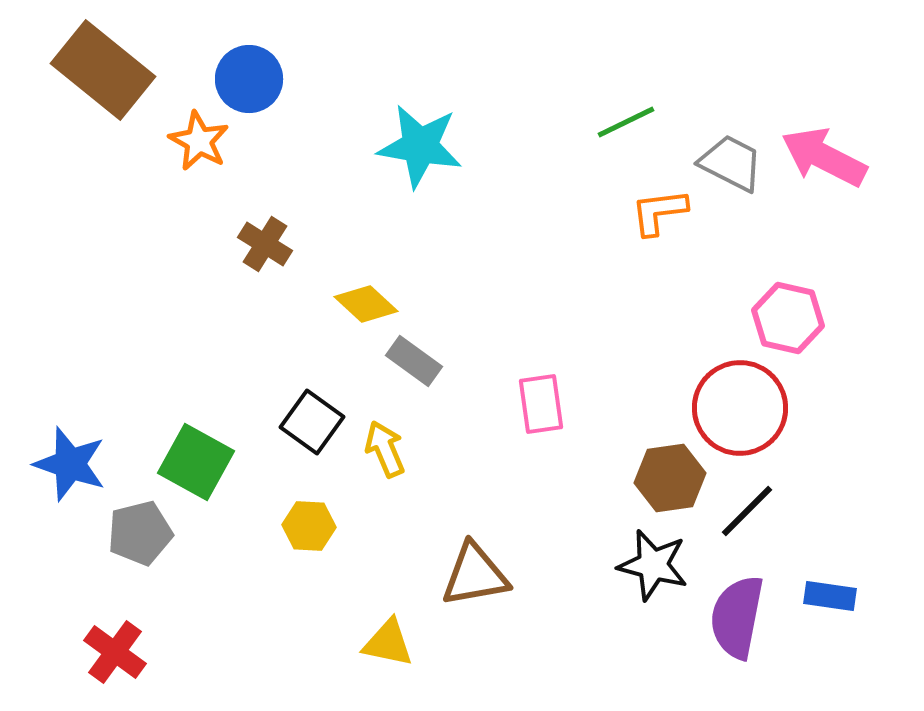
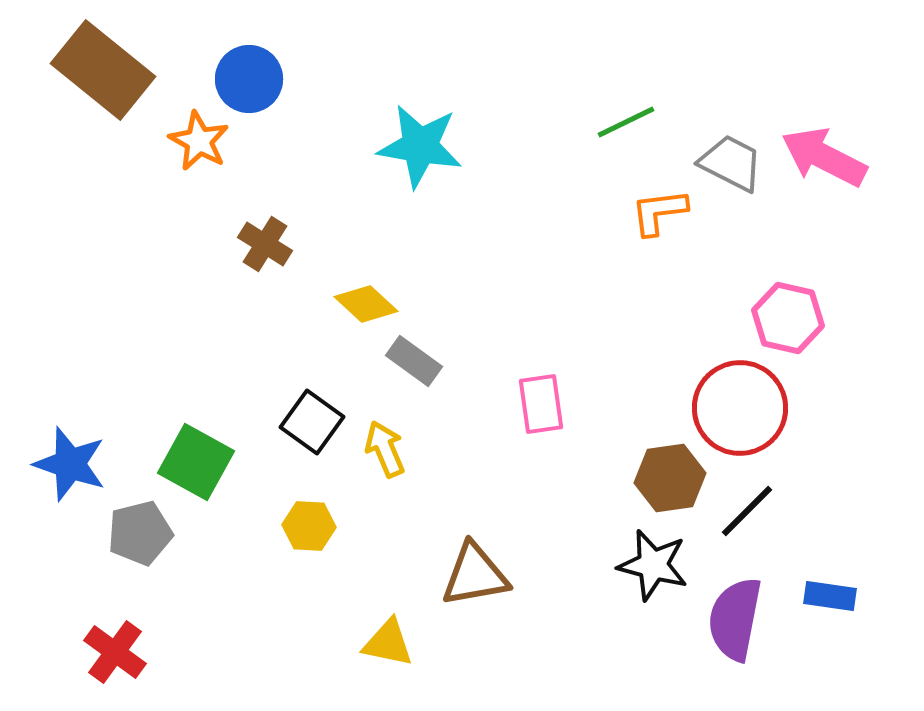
purple semicircle: moved 2 px left, 2 px down
